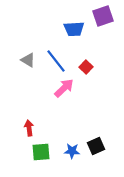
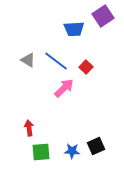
purple square: rotated 15 degrees counterclockwise
blue line: rotated 15 degrees counterclockwise
